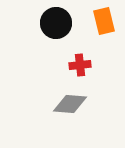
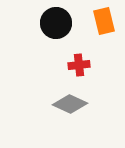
red cross: moved 1 px left
gray diamond: rotated 20 degrees clockwise
